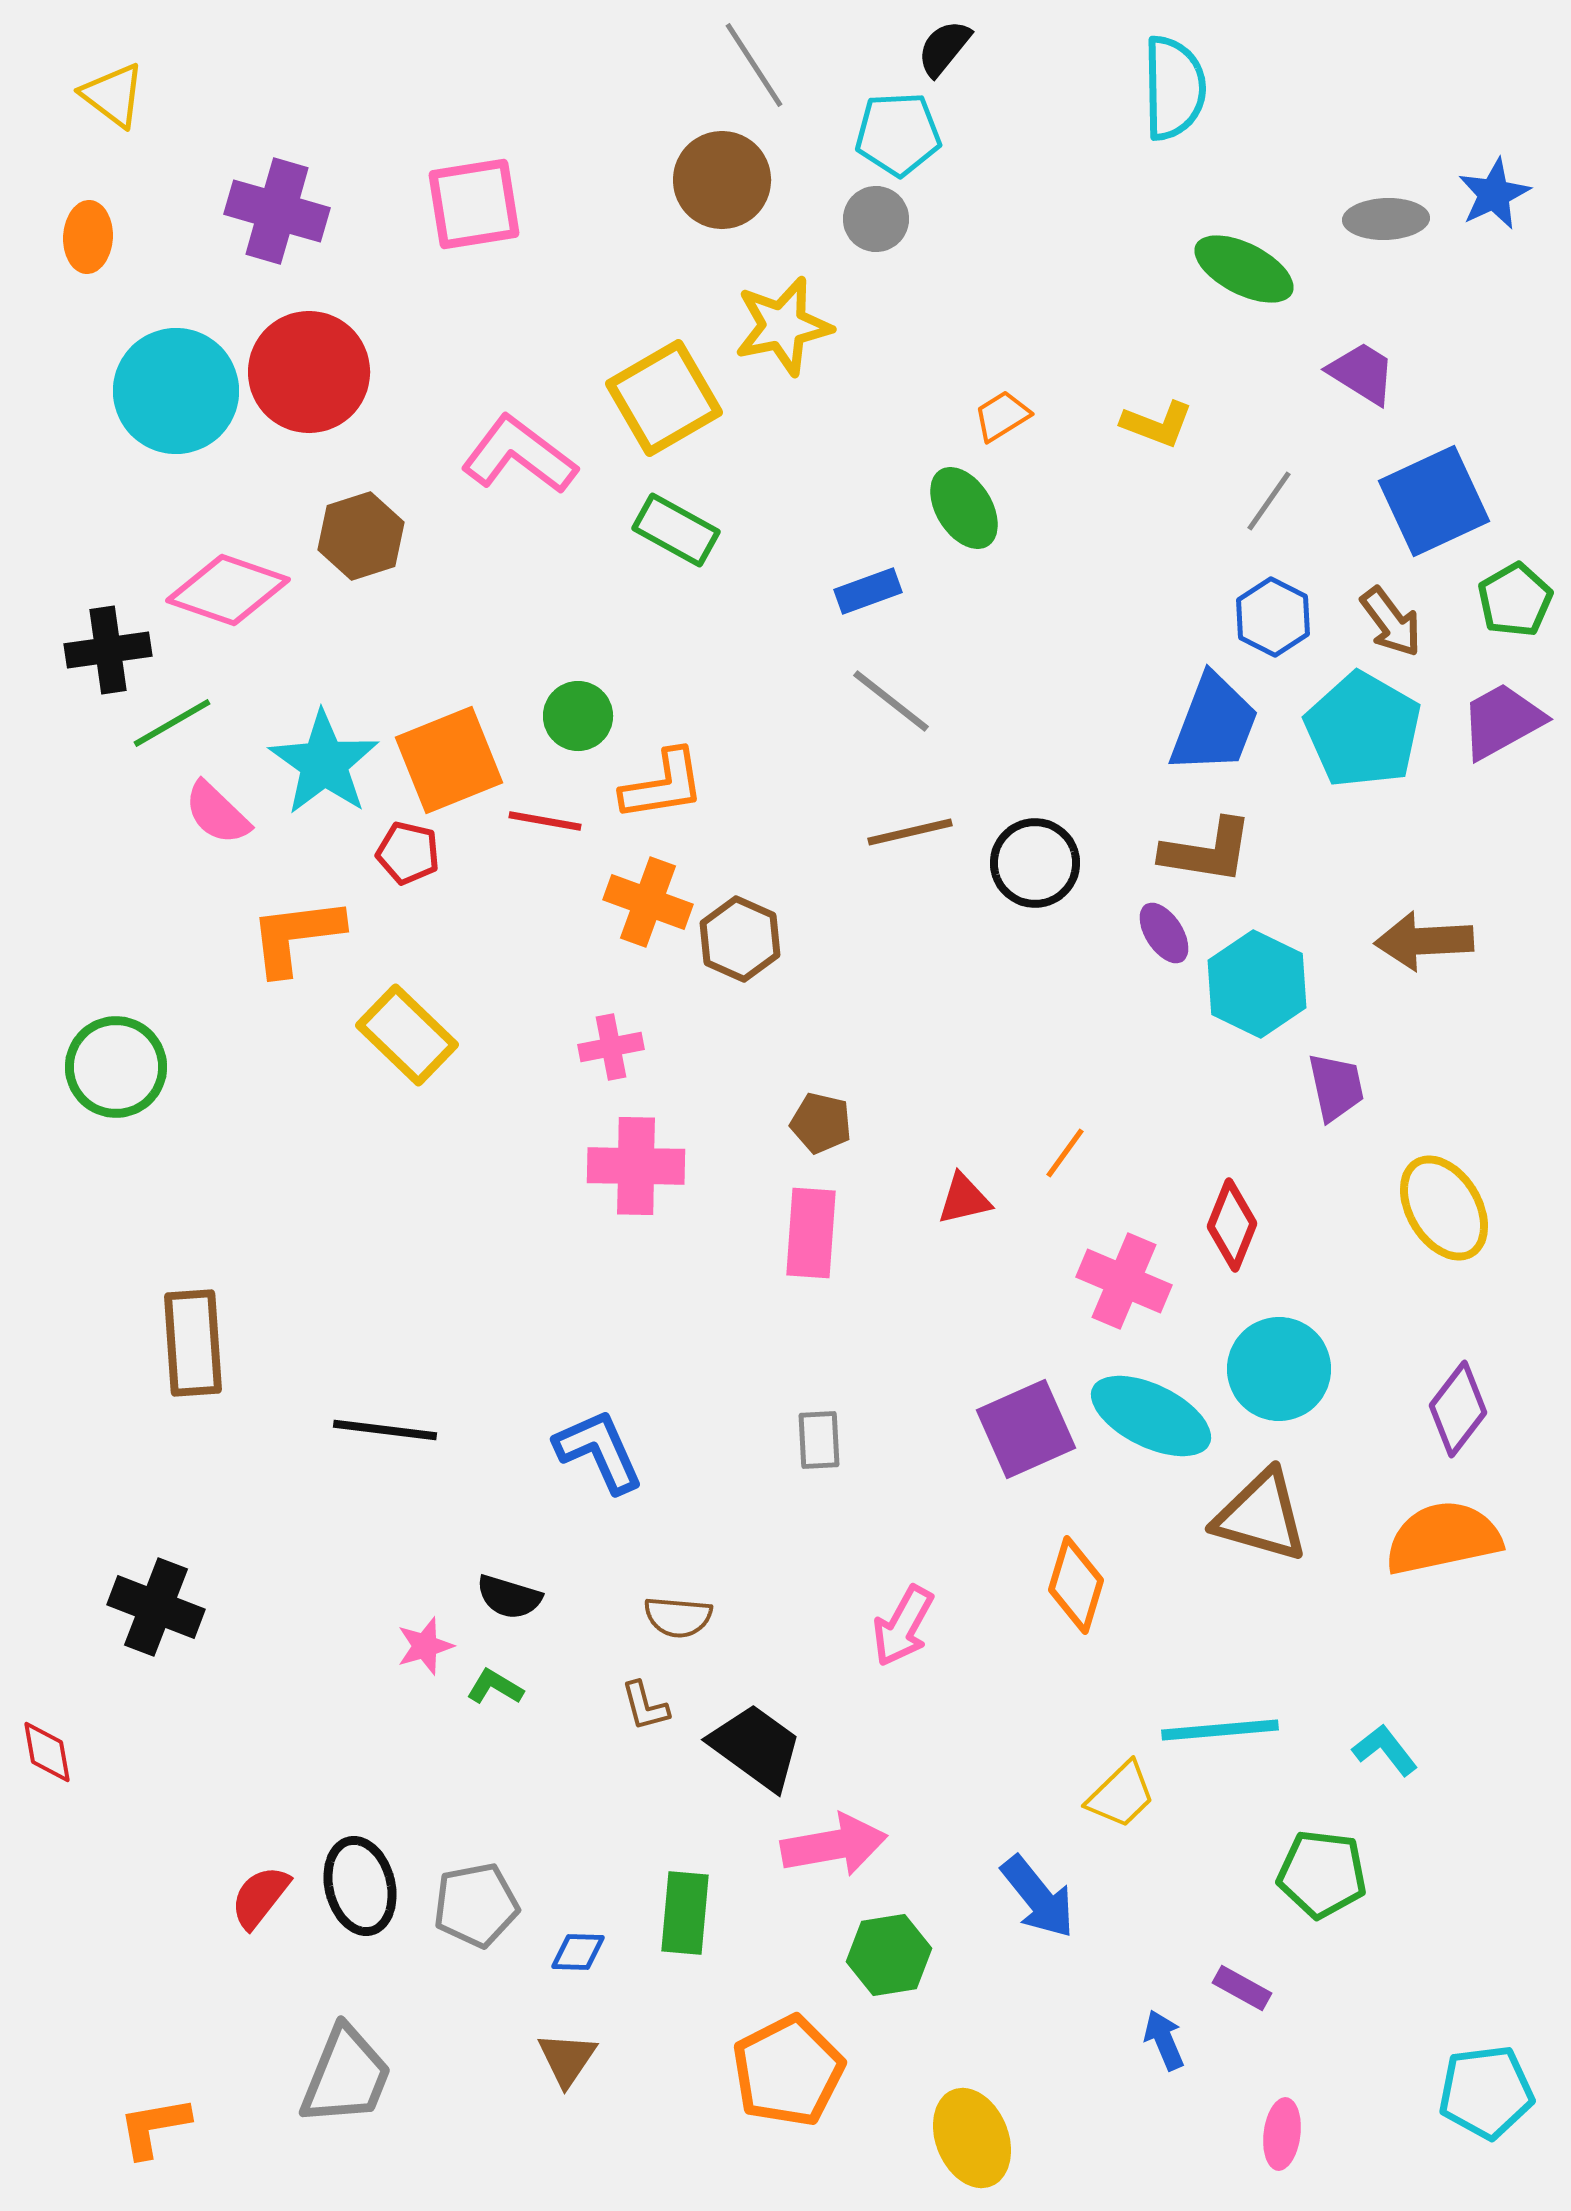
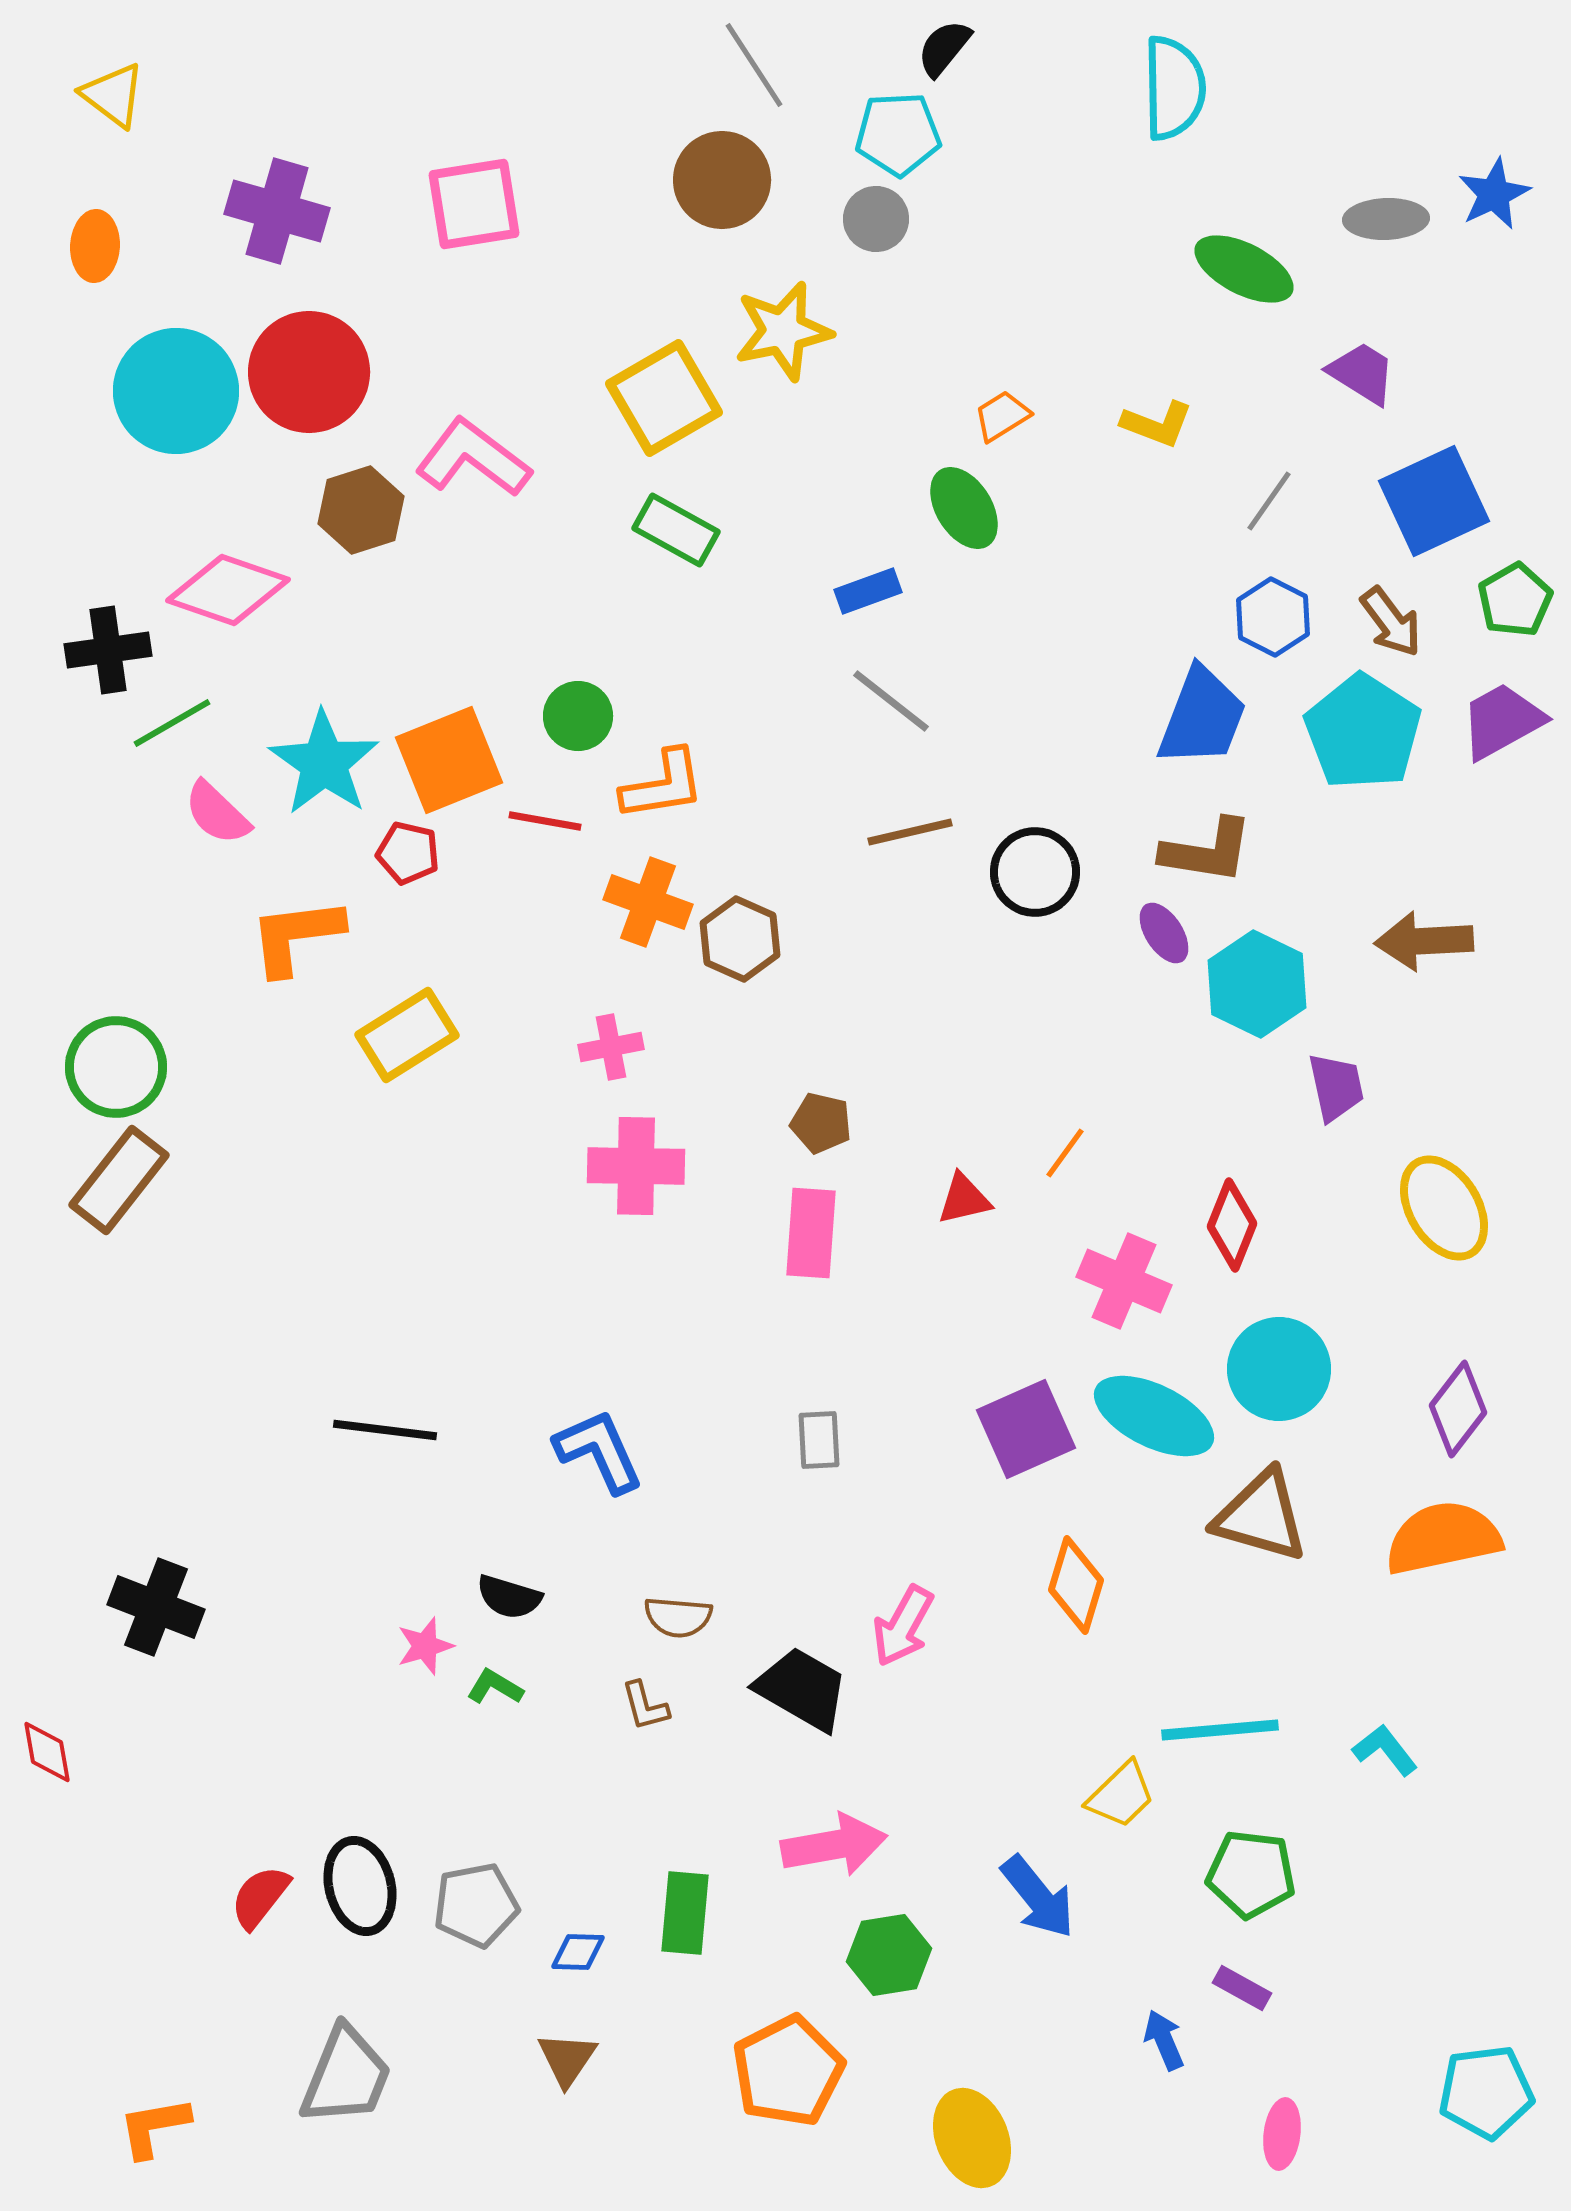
orange ellipse at (88, 237): moved 7 px right, 9 px down
yellow star at (783, 326): moved 5 px down
pink L-shape at (519, 455): moved 46 px left, 3 px down
brown hexagon at (361, 536): moved 26 px up
blue trapezoid at (1214, 724): moved 12 px left, 7 px up
cyan pentagon at (1363, 730): moved 2 px down; rotated 3 degrees clockwise
black circle at (1035, 863): moved 9 px down
yellow rectangle at (407, 1035): rotated 76 degrees counterclockwise
brown rectangle at (193, 1343): moved 74 px left, 163 px up; rotated 42 degrees clockwise
cyan ellipse at (1151, 1416): moved 3 px right
black trapezoid at (756, 1747): moved 46 px right, 58 px up; rotated 6 degrees counterclockwise
green pentagon at (1322, 1874): moved 71 px left
